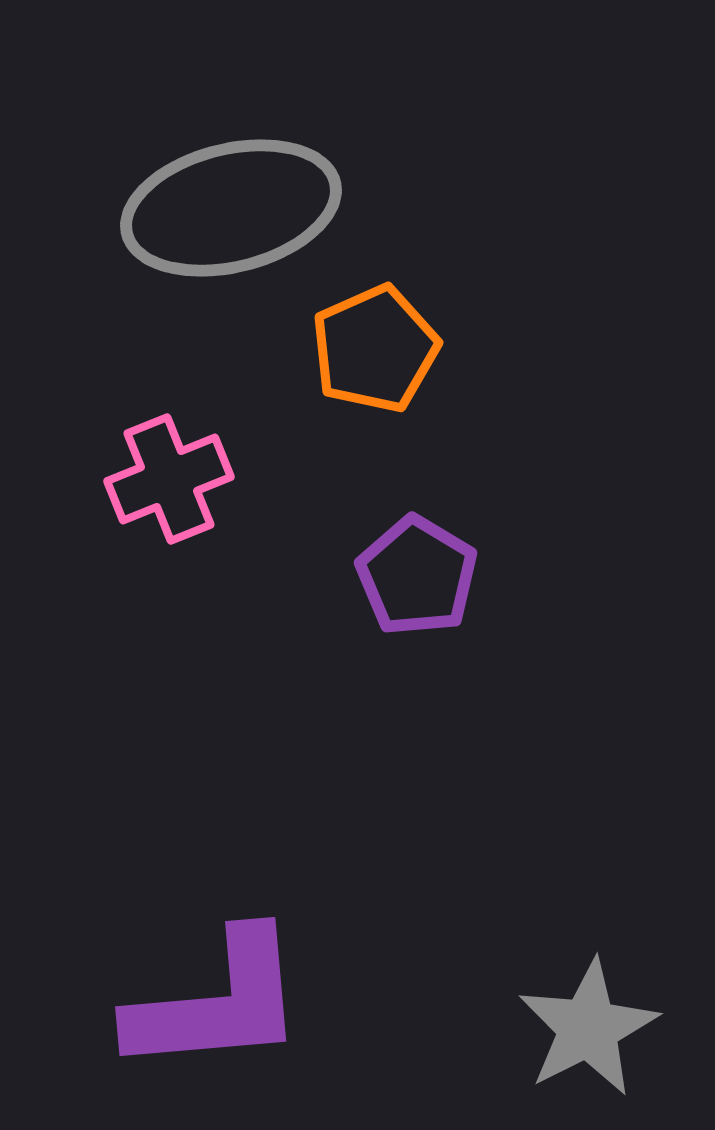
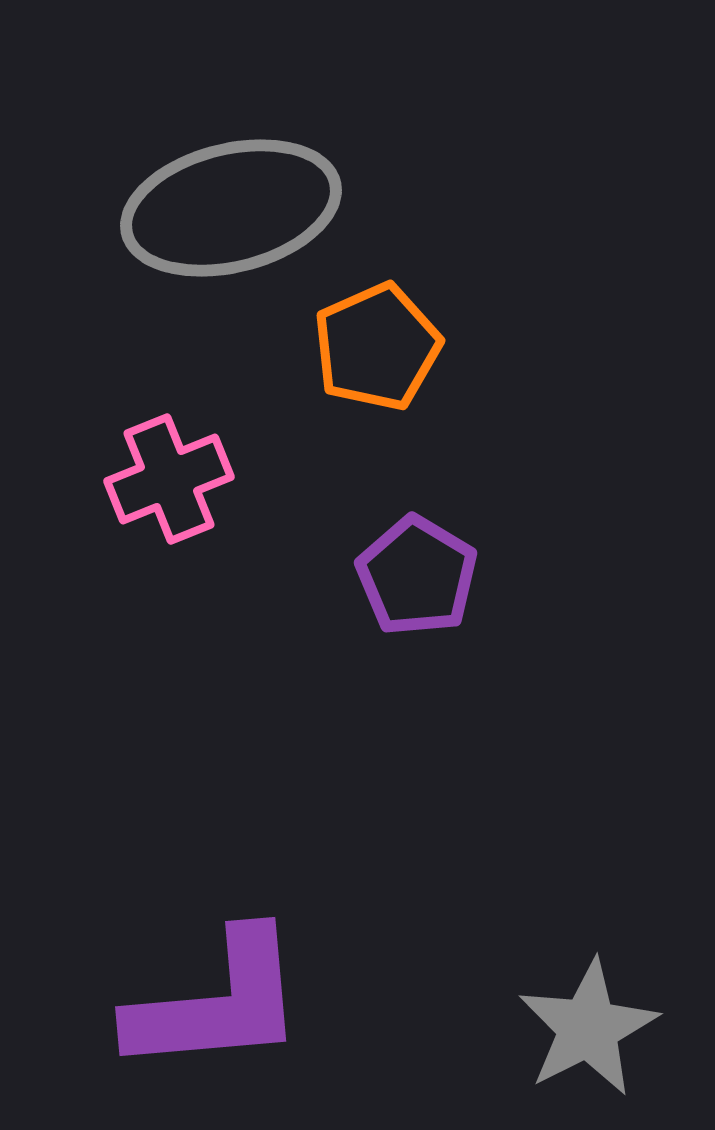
orange pentagon: moved 2 px right, 2 px up
